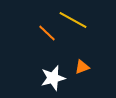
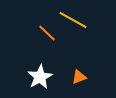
orange triangle: moved 3 px left, 10 px down
white star: moved 13 px left, 1 px up; rotated 15 degrees counterclockwise
